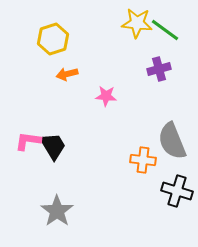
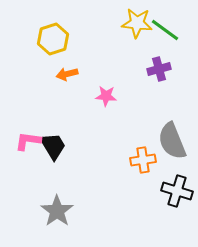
orange cross: rotated 15 degrees counterclockwise
